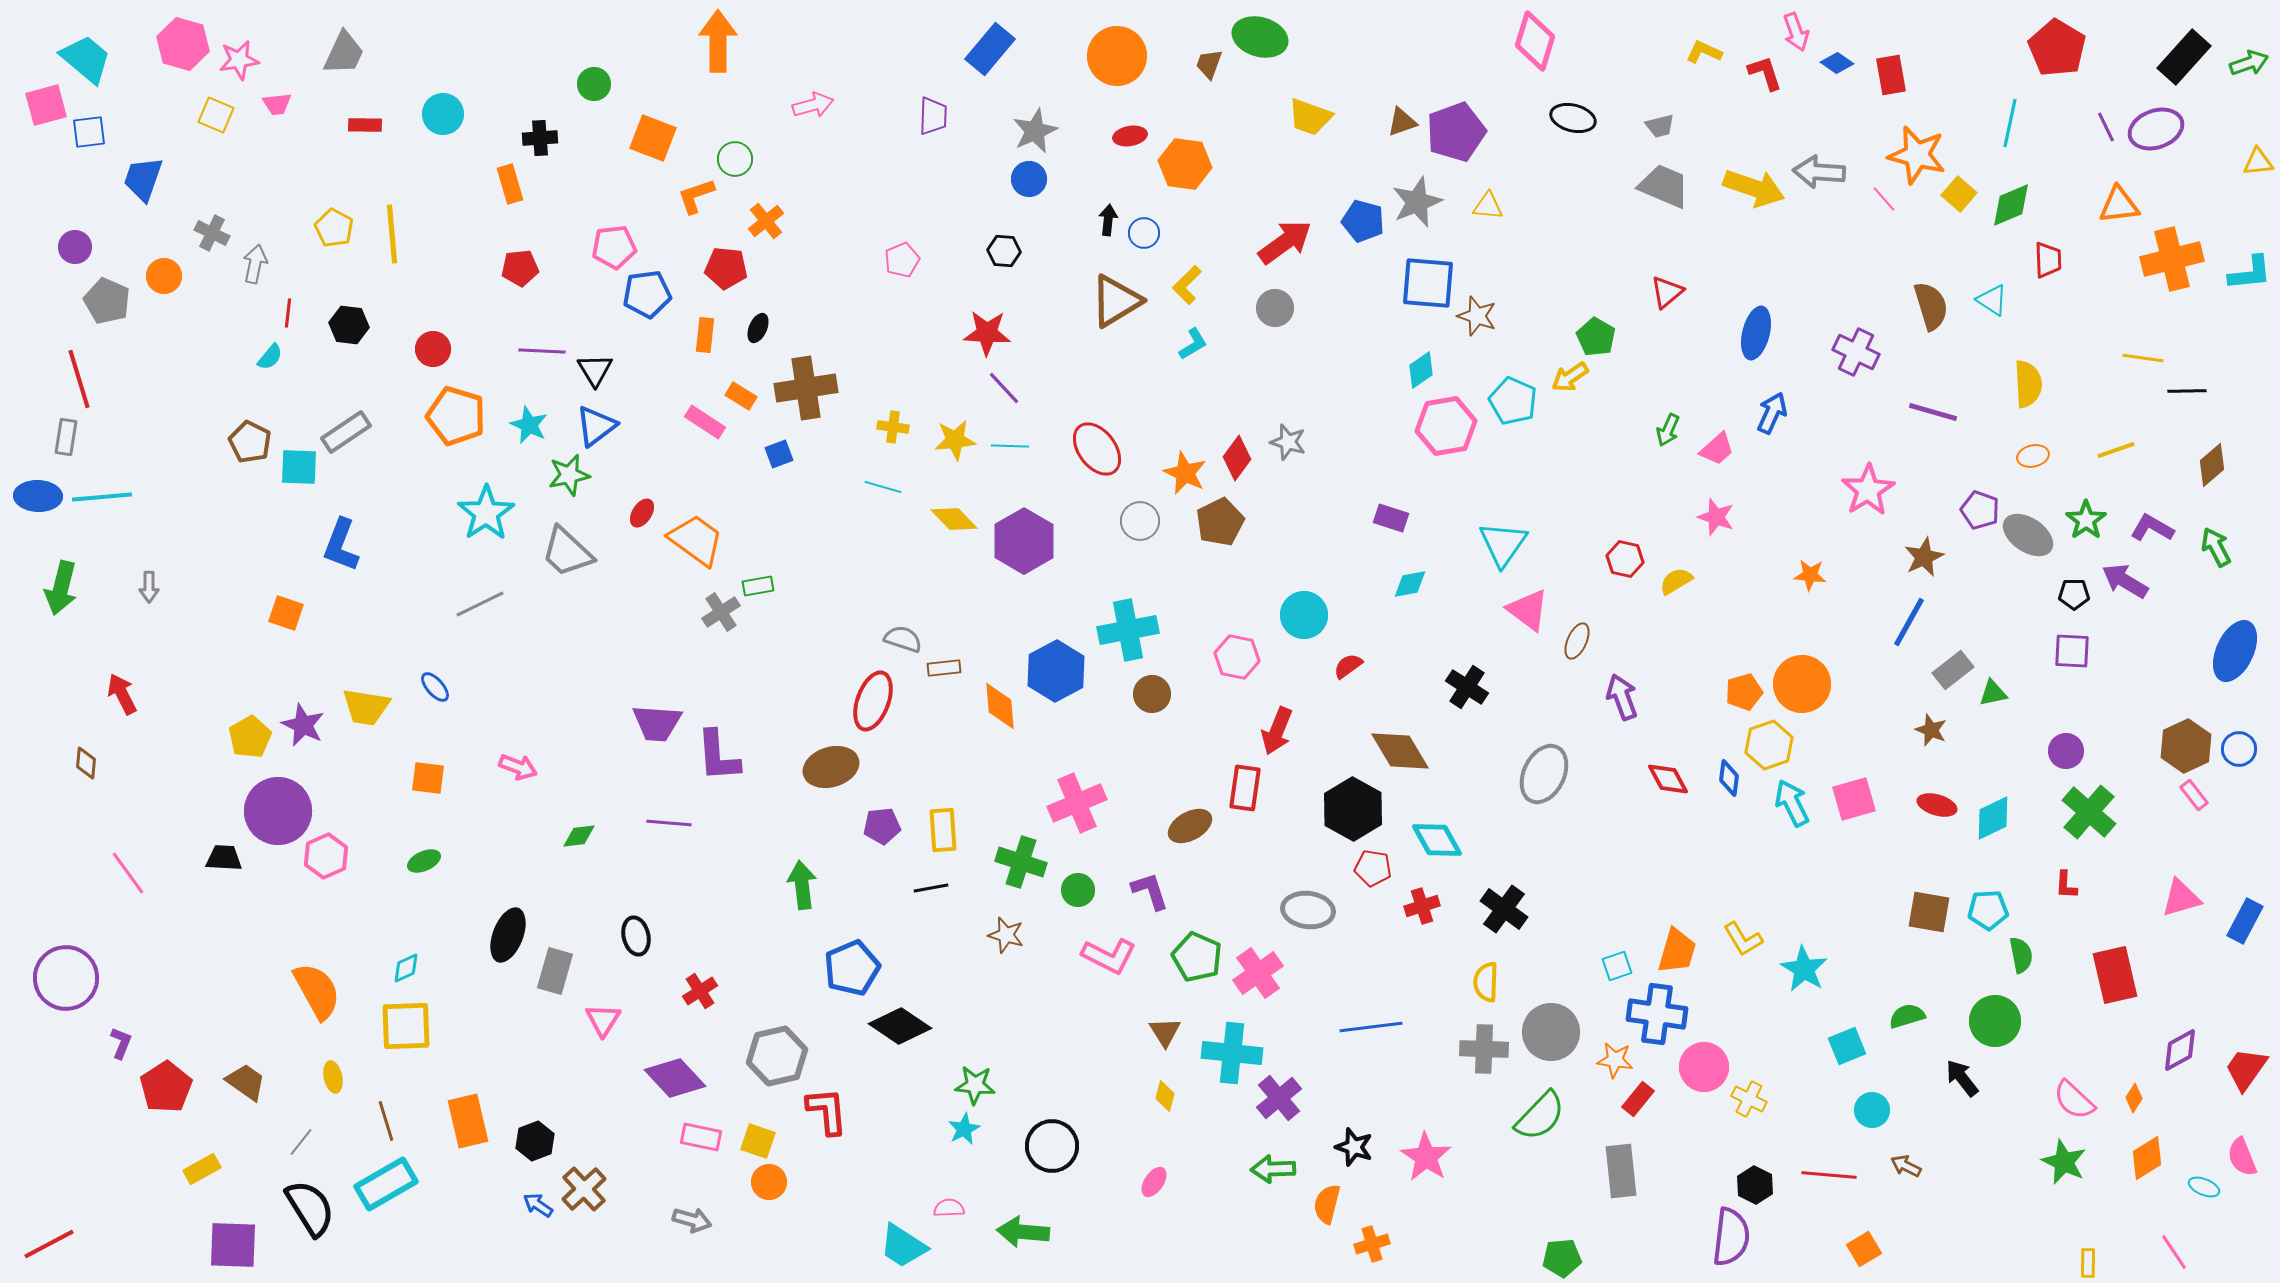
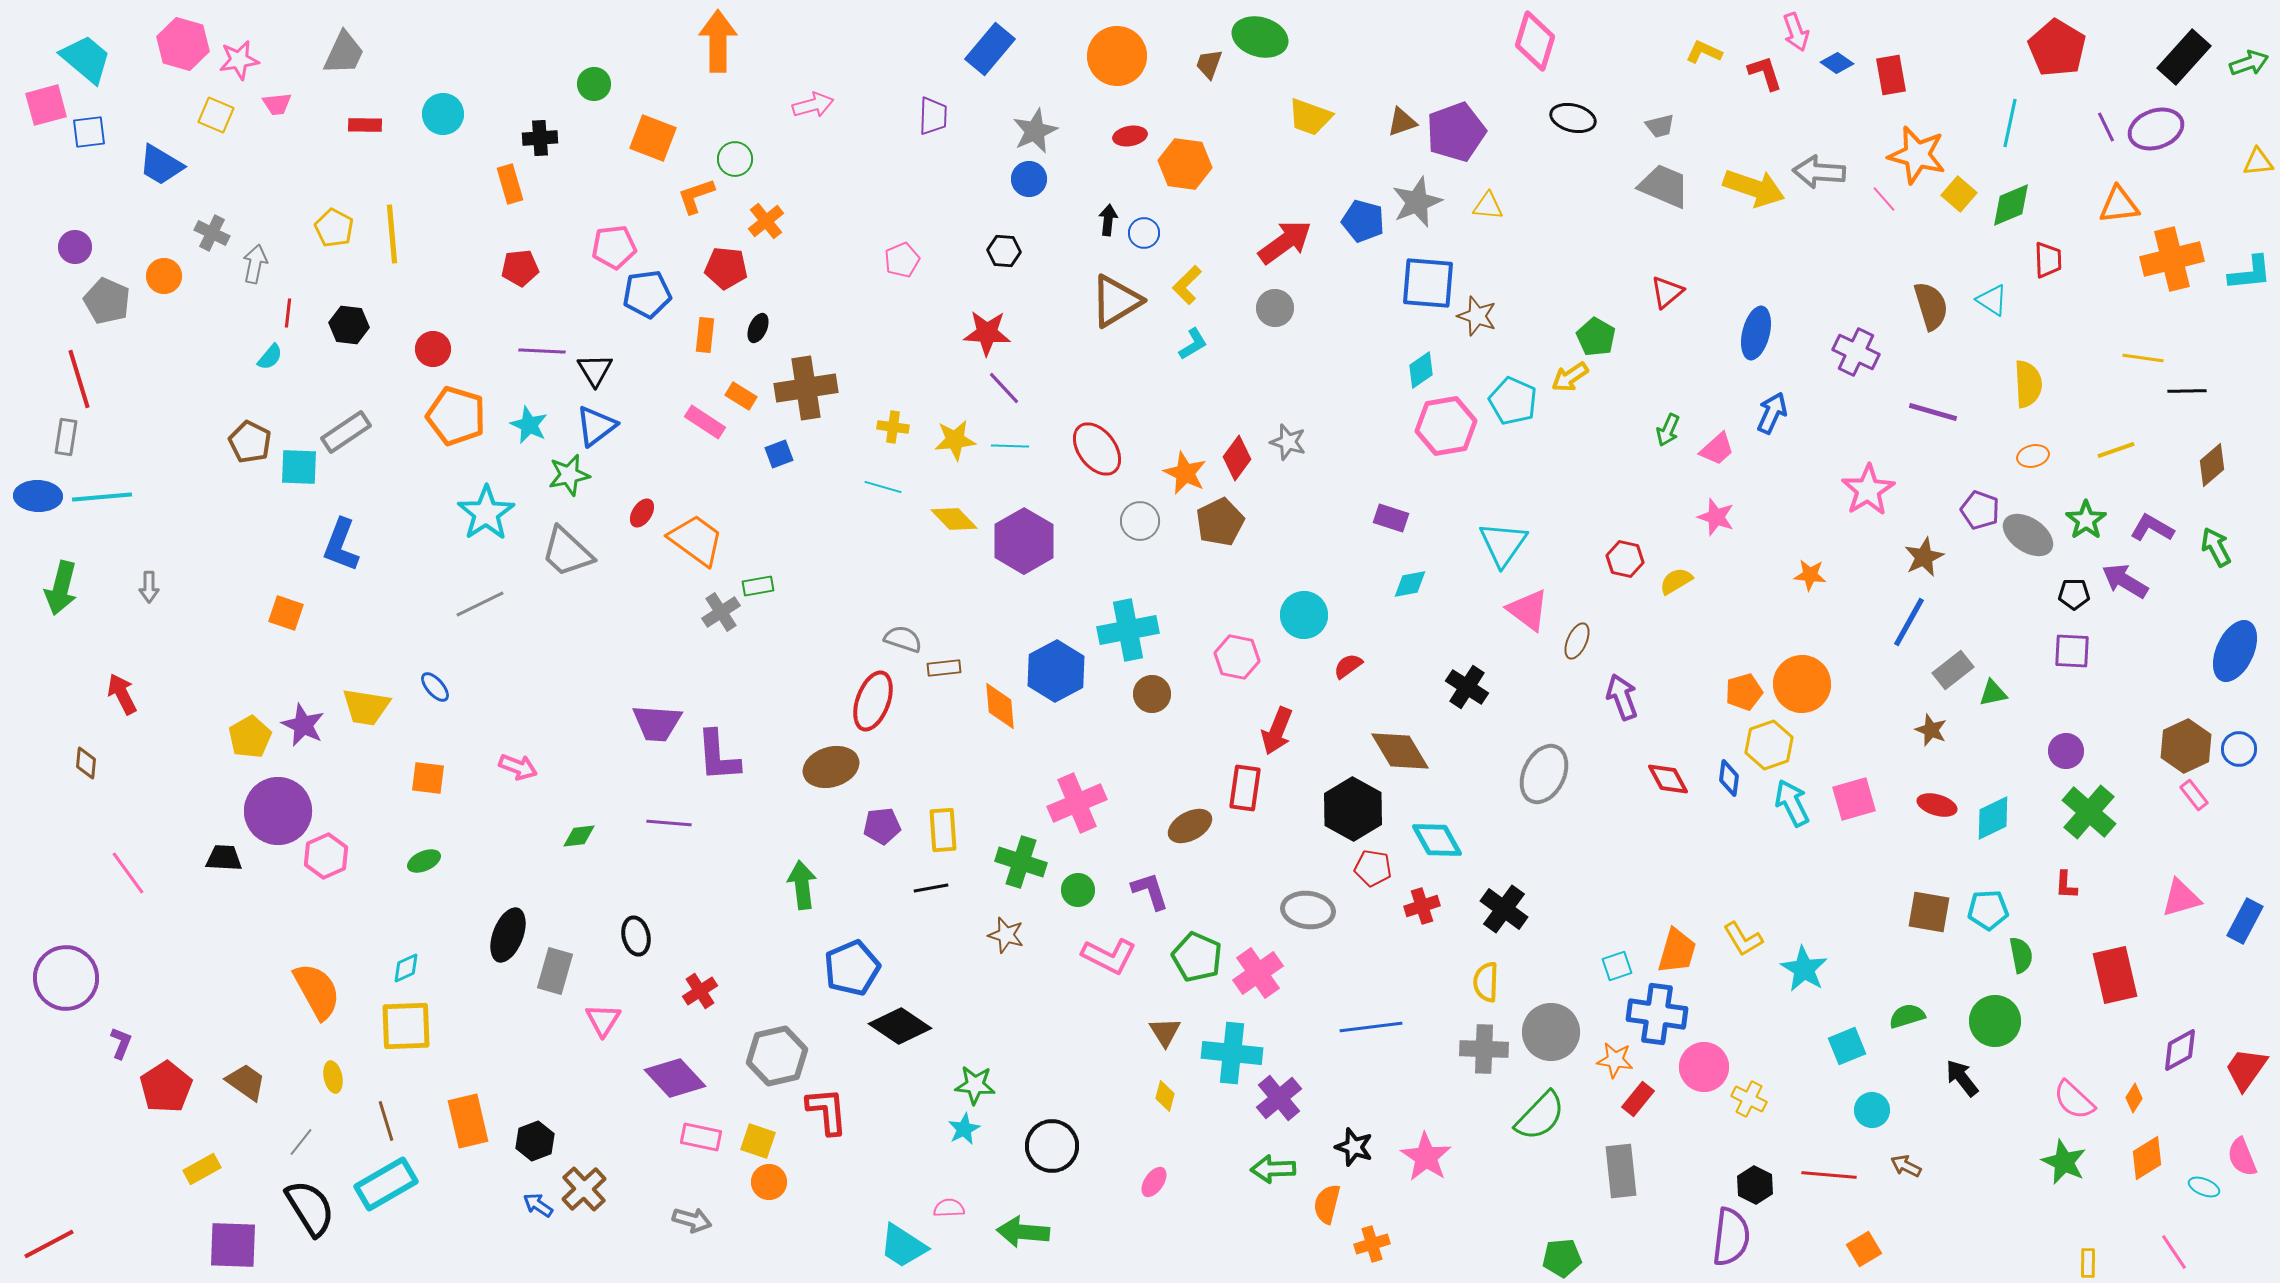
blue trapezoid at (143, 179): moved 18 px right, 14 px up; rotated 78 degrees counterclockwise
